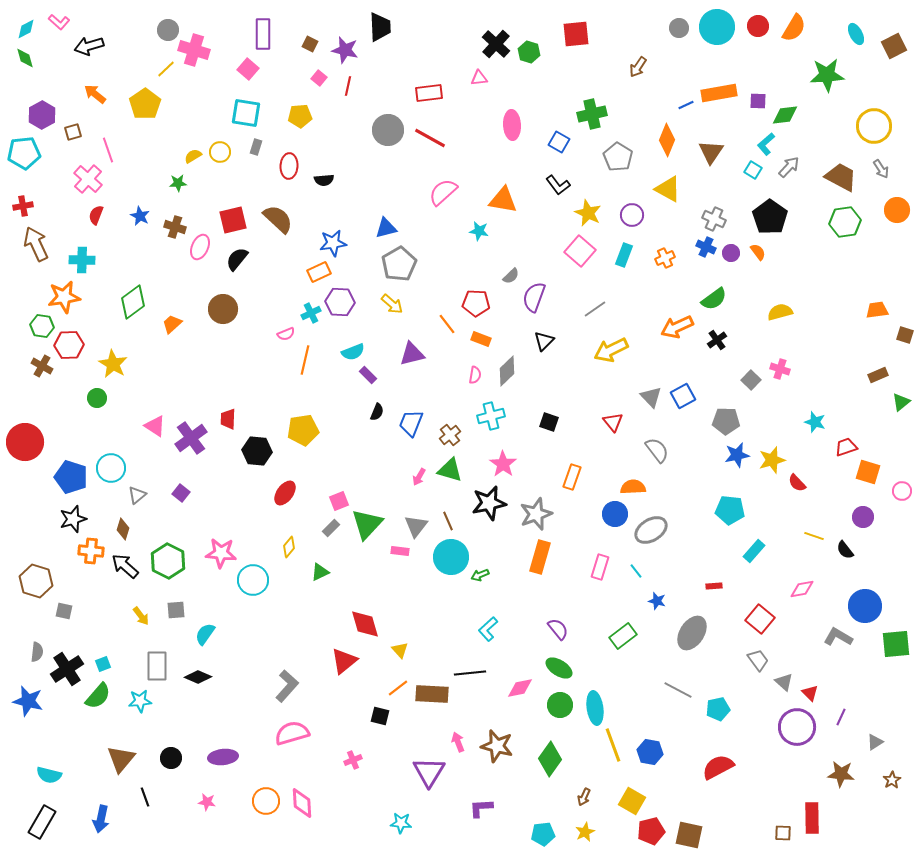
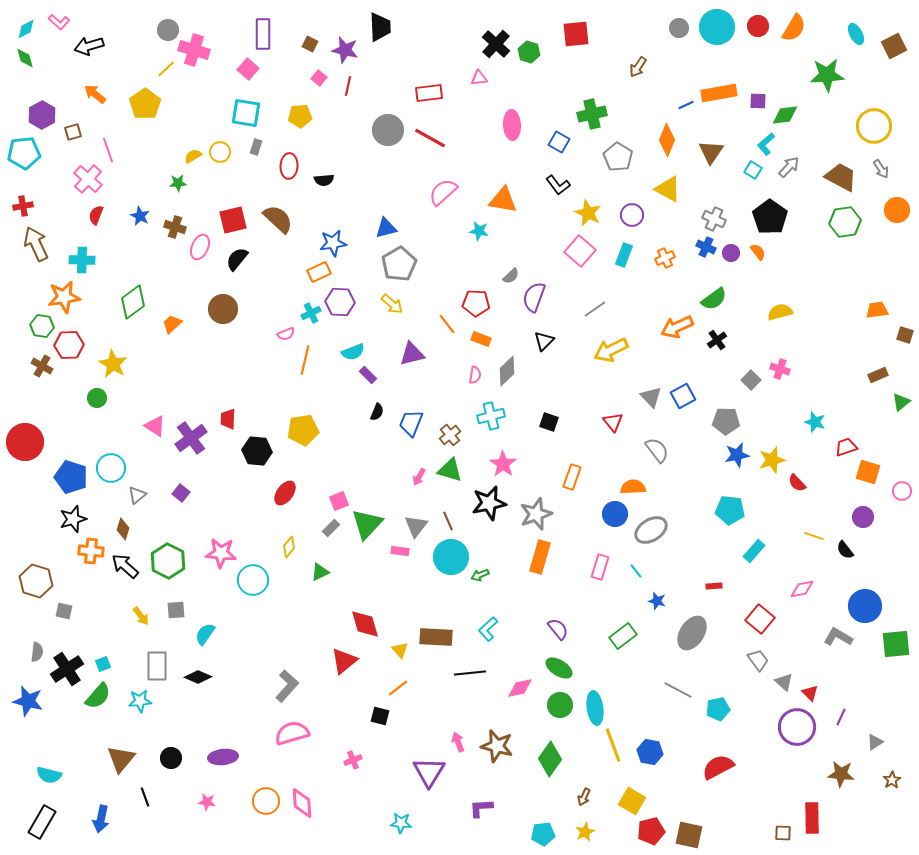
brown rectangle at (432, 694): moved 4 px right, 57 px up
